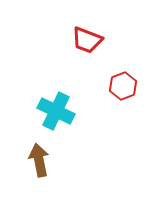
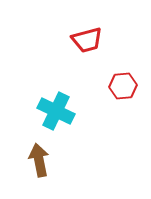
red trapezoid: rotated 36 degrees counterclockwise
red hexagon: rotated 16 degrees clockwise
